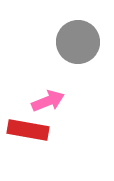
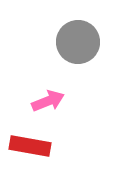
red rectangle: moved 2 px right, 16 px down
